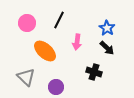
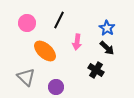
black cross: moved 2 px right, 2 px up; rotated 14 degrees clockwise
